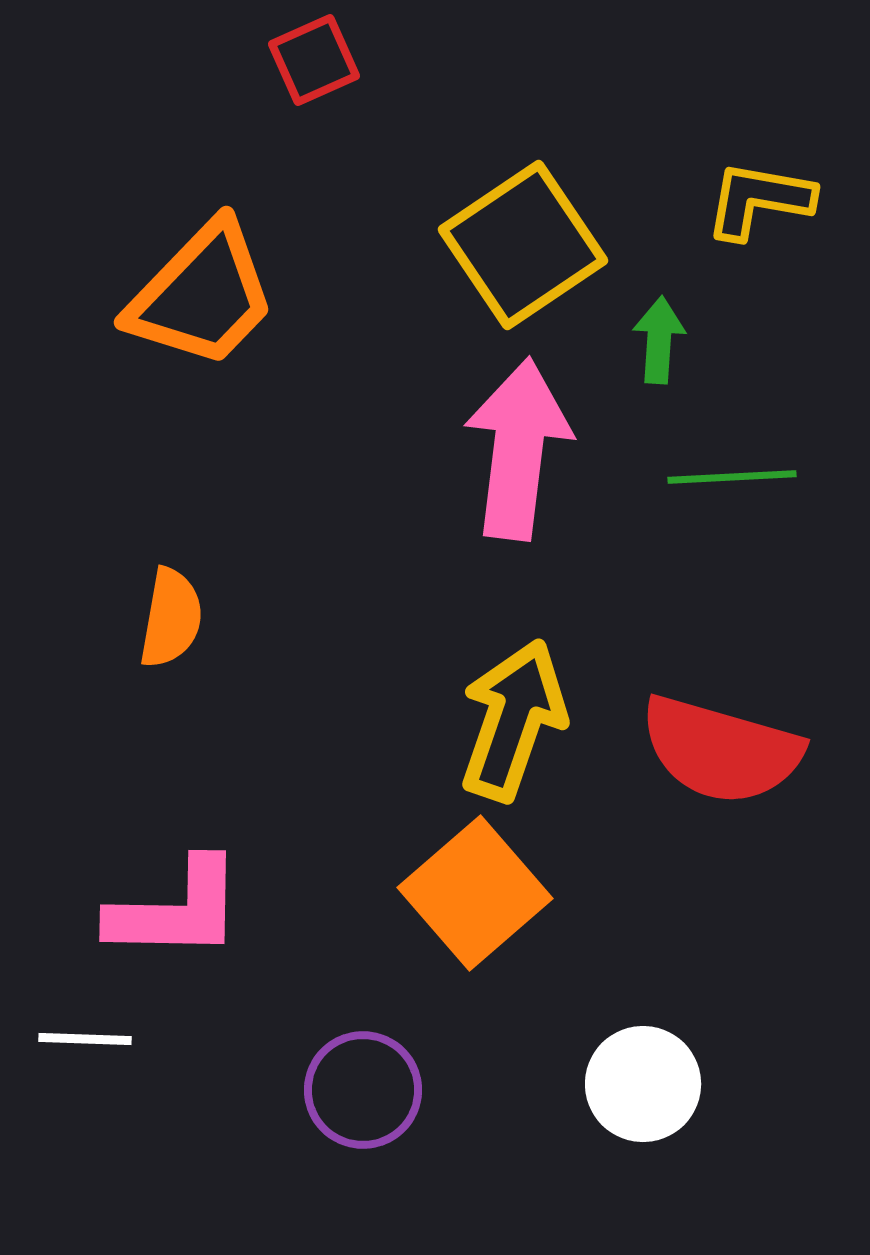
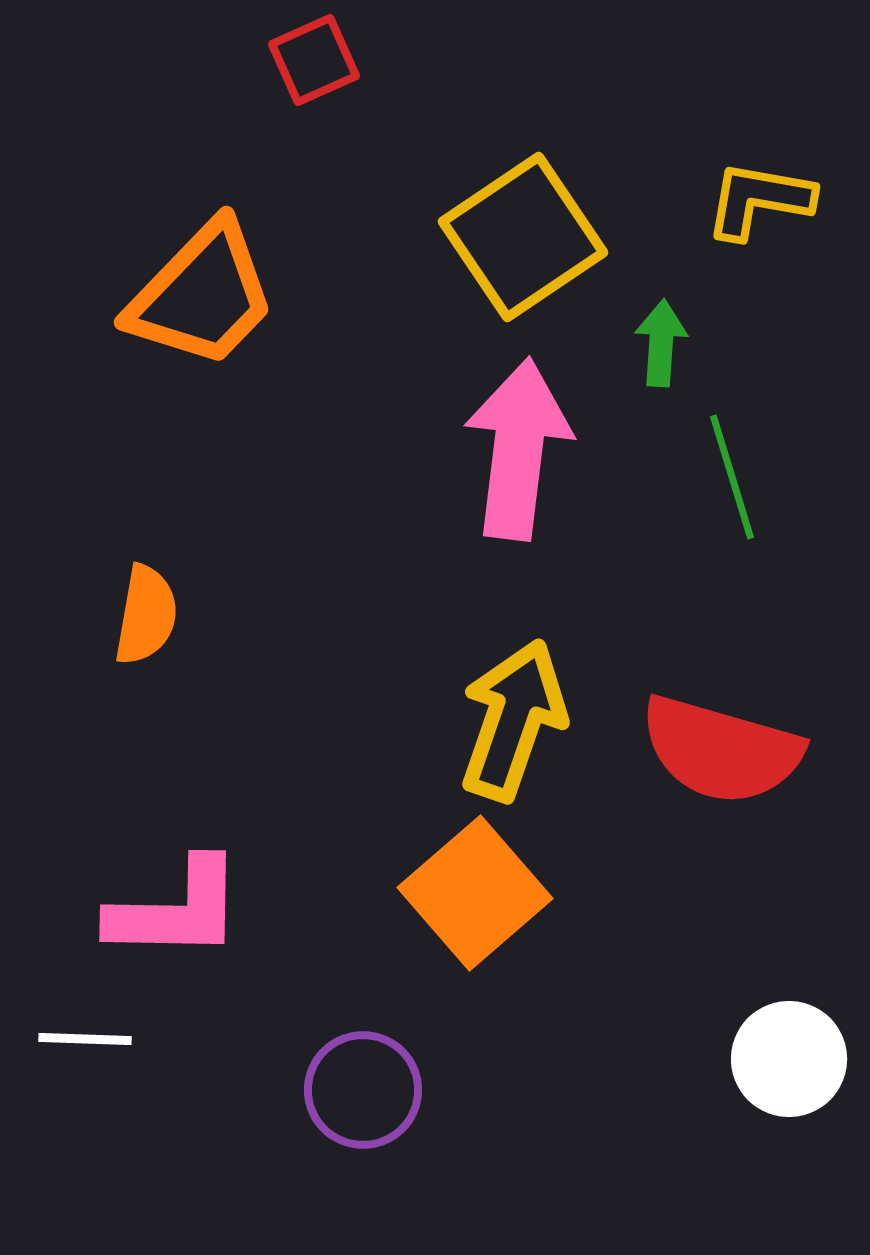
yellow square: moved 8 px up
green arrow: moved 2 px right, 3 px down
green line: rotated 76 degrees clockwise
orange semicircle: moved 25 px left, 3 px up
white circle: moved 146 px right, 25 px up
